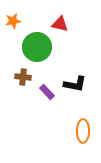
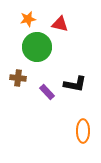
orange star: moved 15 px right, 2 px up
brown cross: moved 5 px left, 1 px down
